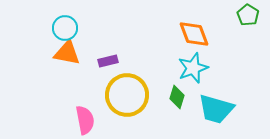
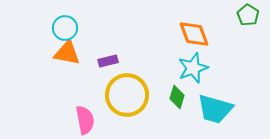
cyan trapezoid: moved 1 px left
